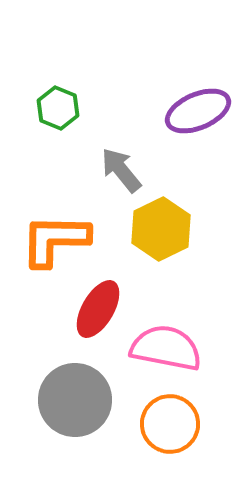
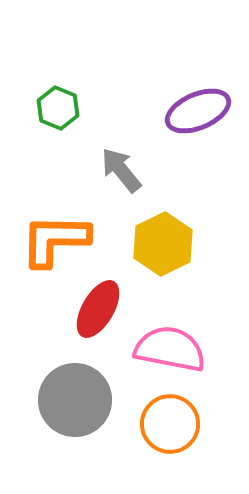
yellow hexagon: moved 2 px right, 15 px down
pink semicircle: moved 4 px right, 1 px down
